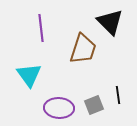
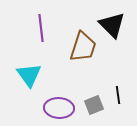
black triangle: moved 2 px right, 3 px down
brown trapezoid: moved 2 px up
